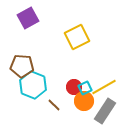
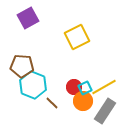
orange circle: moved 1 px left
brown line: moved 2 px left, 2 px up
